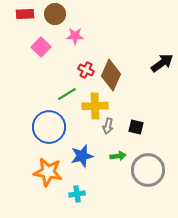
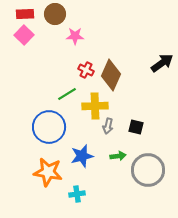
pink square: moved 17 px left, 12 px up
